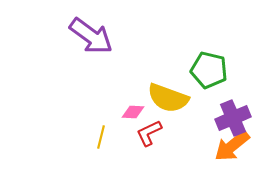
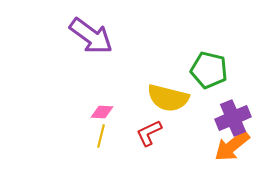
yellow semicircle: rotated 6 degrees counterclockwise
pink diamond: moved 31 px left
yellow line: moved 1 px up
